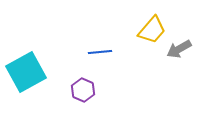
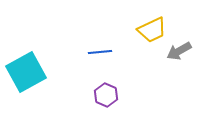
yellow trapezoid: rotated 24 degrees clockwise
gray arrow: moved 2 px down
purple hexagon: moved 23 px right, 5 px down
